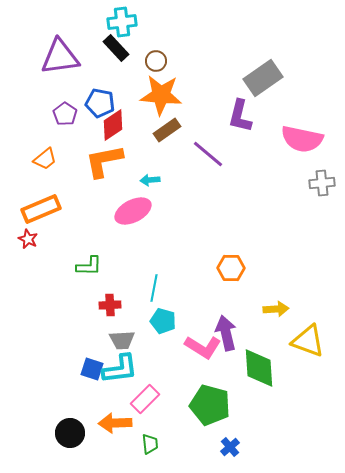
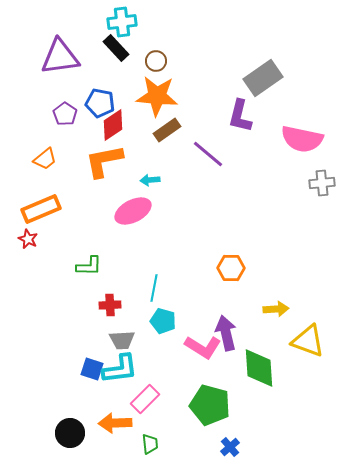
orange star: moved 4 px left, 1 px down
